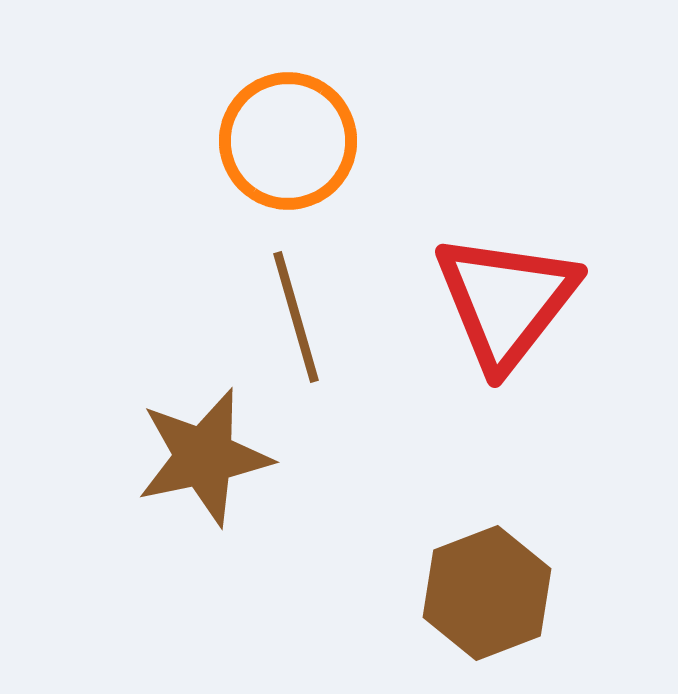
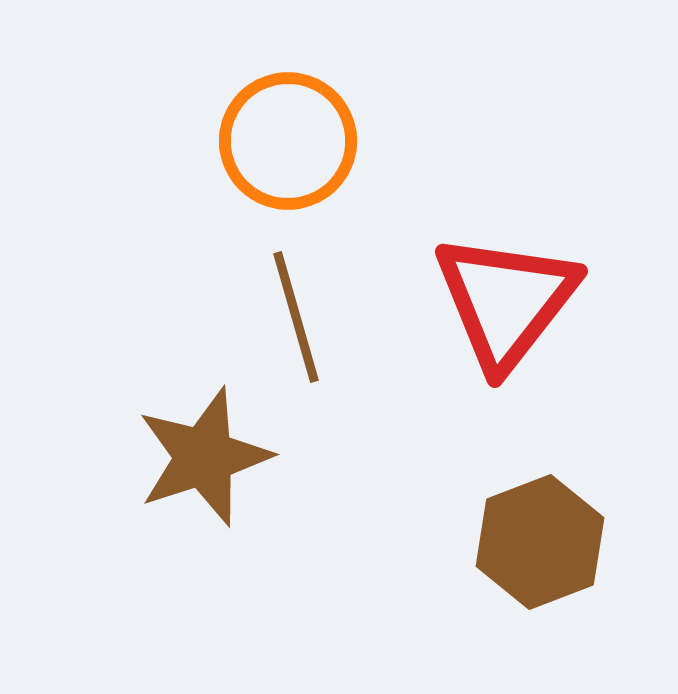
brown star: rotated 6 degrees counterclockwise
brown hexagon: moved 53 px right, 51 px up
